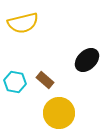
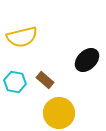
yellow semicircle: moved 1 px left, 14 px down
